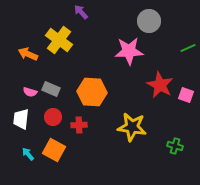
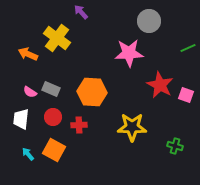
yellow cross: moved 2 px left, 2 px up
pink star: moved 2 px down
pink semicircle: rotated 16 degrees clockwise
yellow star: rotated 8 degrees counterclockwise
